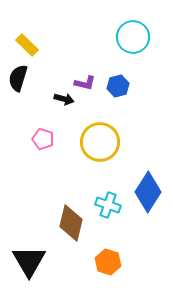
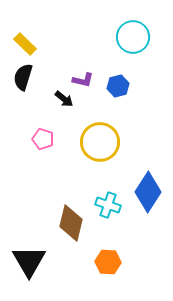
yellow rectangle: moved 2 px left, 1 px up
black semicircle: moved 5 px right, 1 px up
purple L-shape: moved 2 px left, 3 px up
black arrow: rotated 24 degrees clockwise
orange hexagon: rotated 15 degrees counterclockwise
